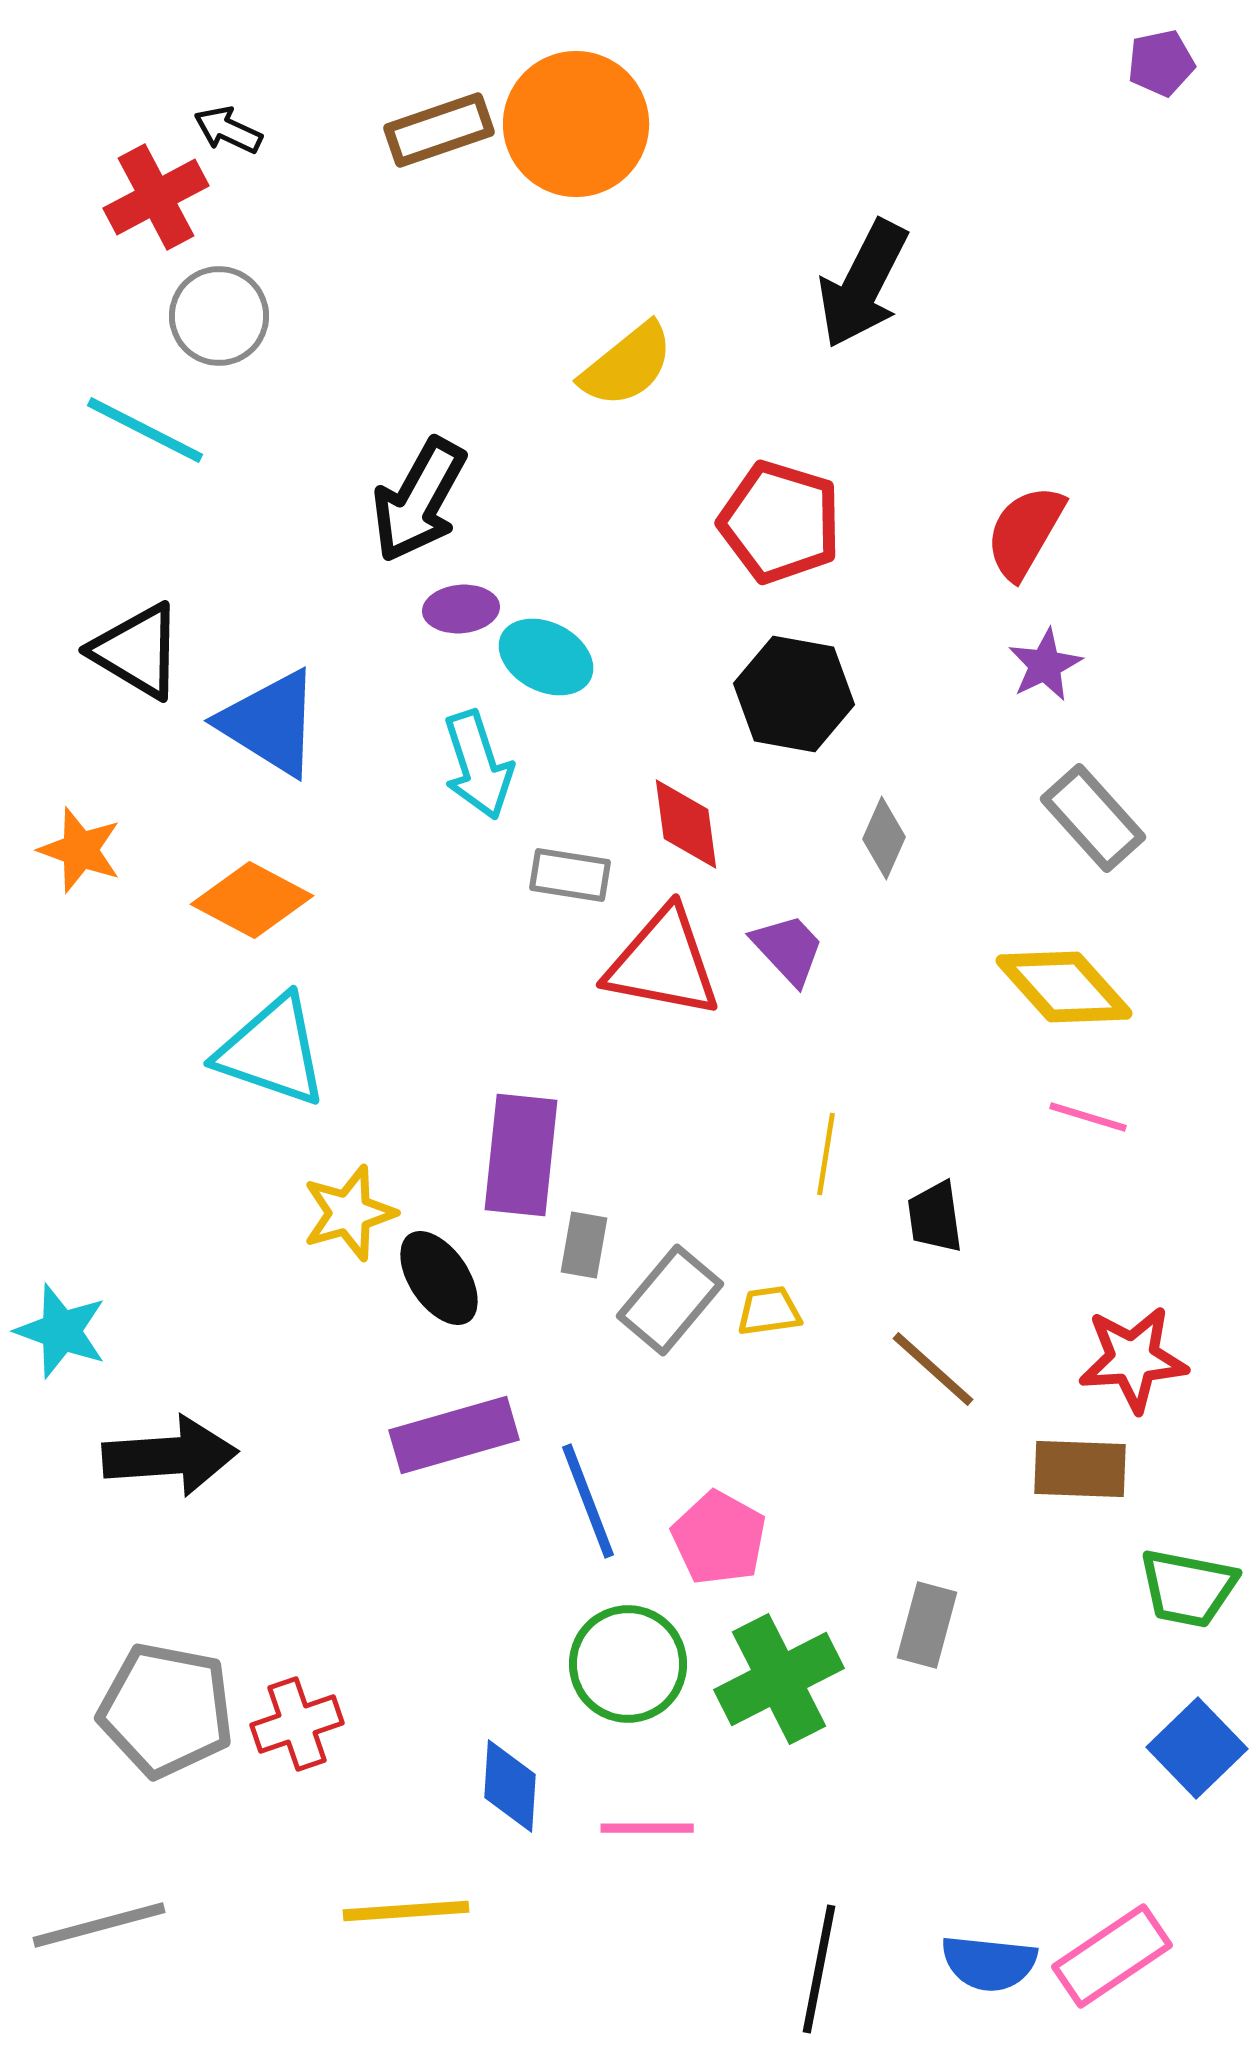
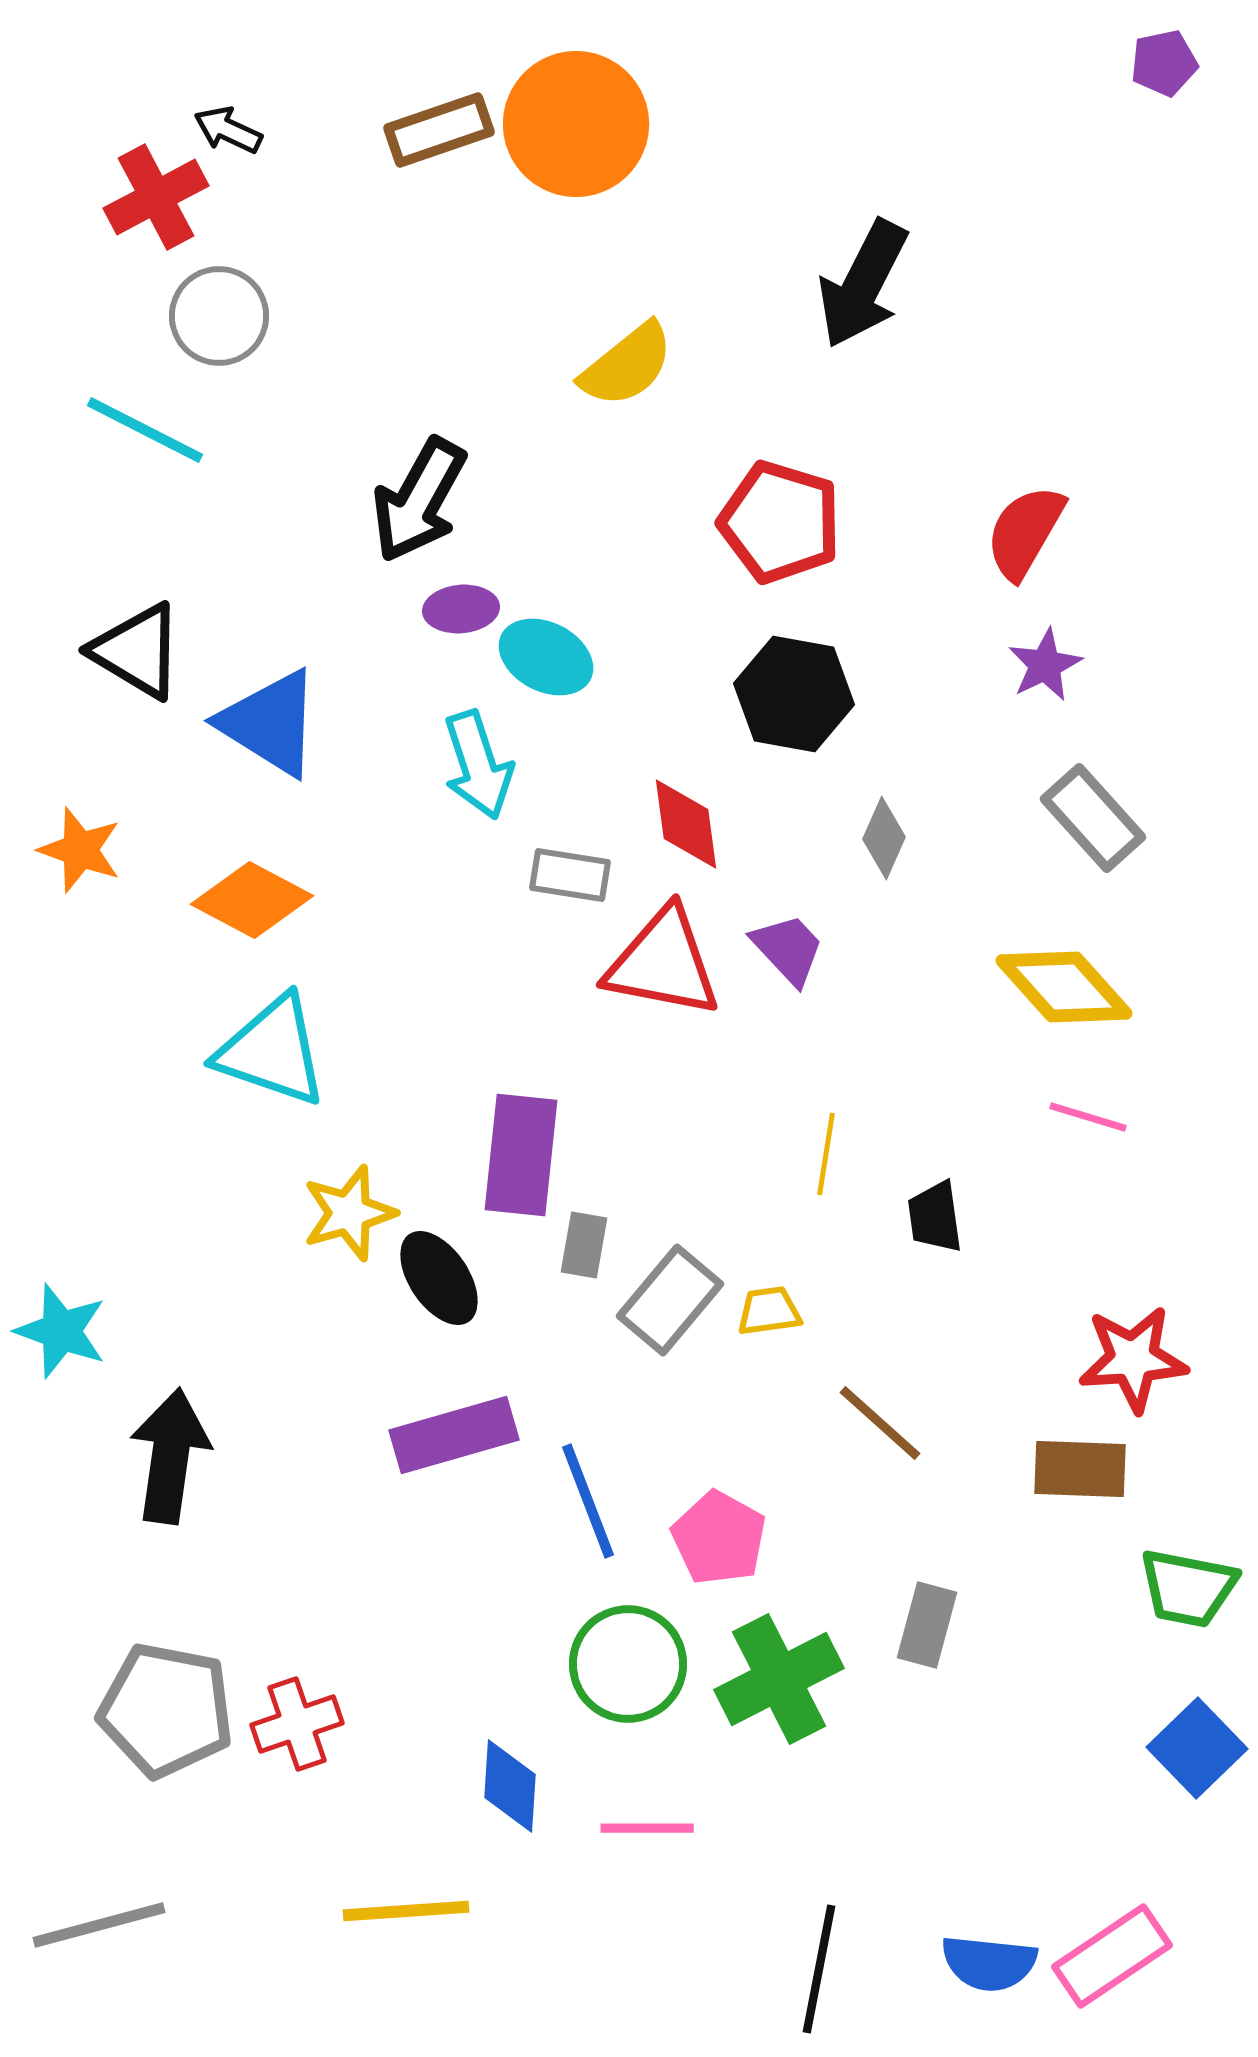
purple pentagon at (1161, 63): moved 3 px right
brown line at (933, 1369): moved 53 px left, 54 px down
black arrow at (170, 1456): rotated 78 degrees counterclockwise
